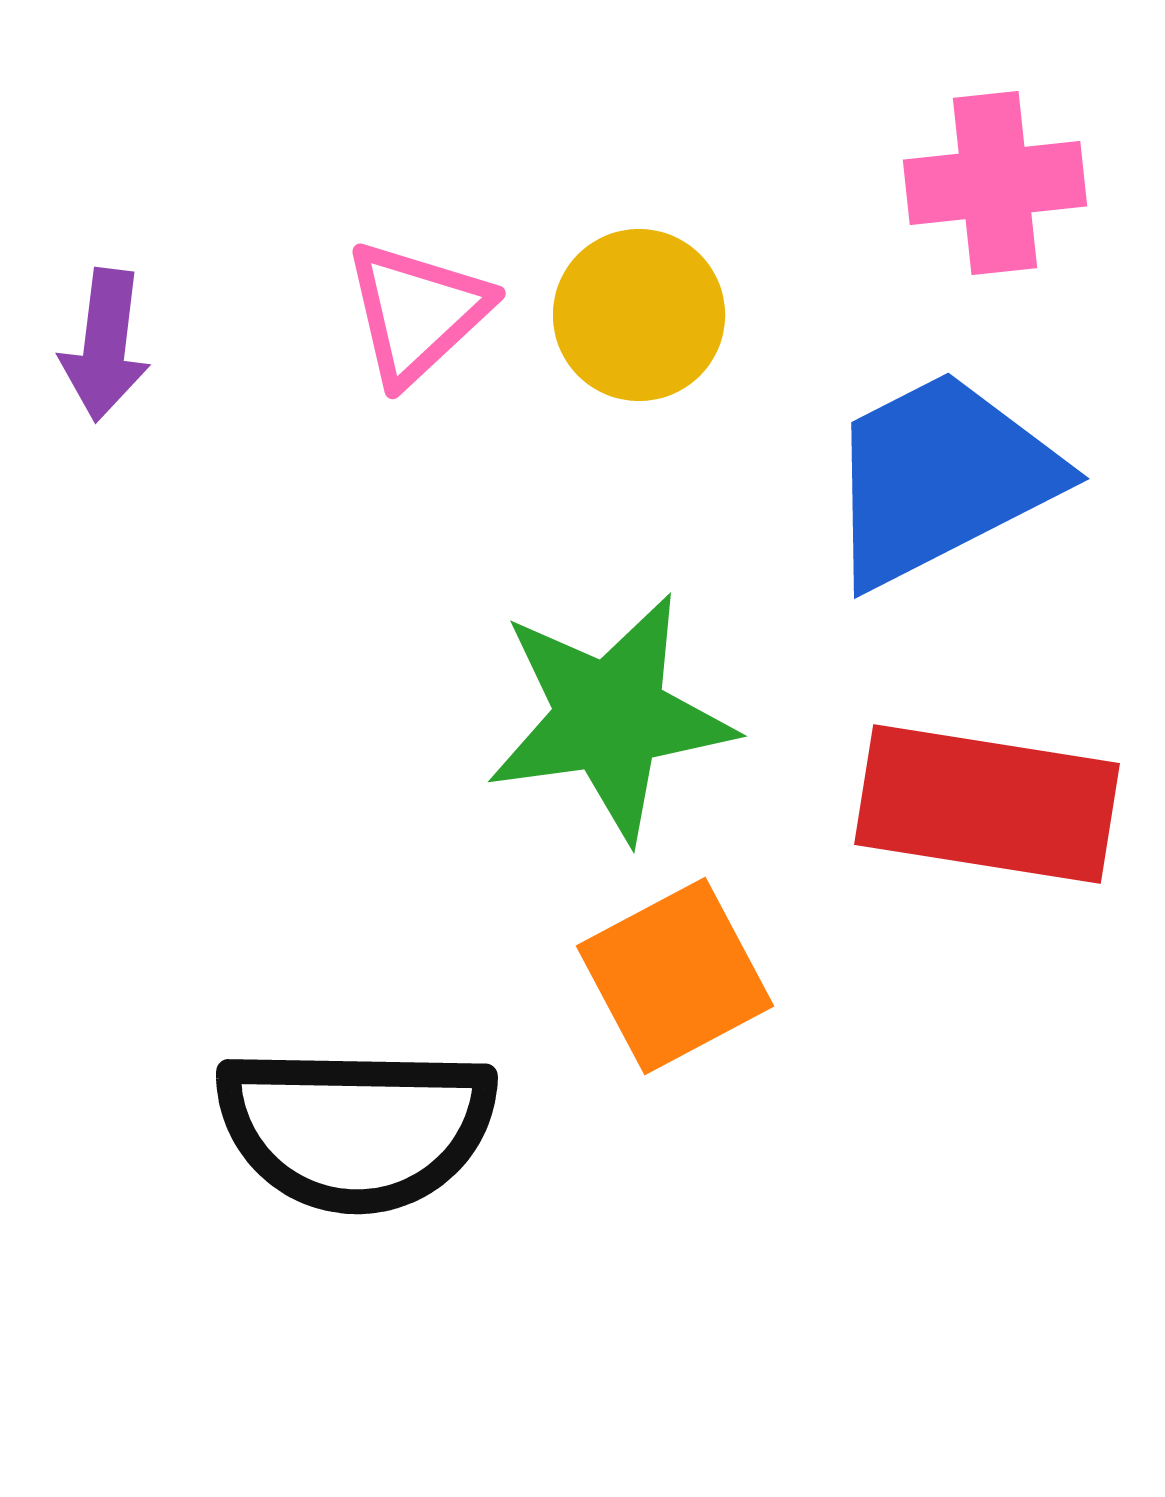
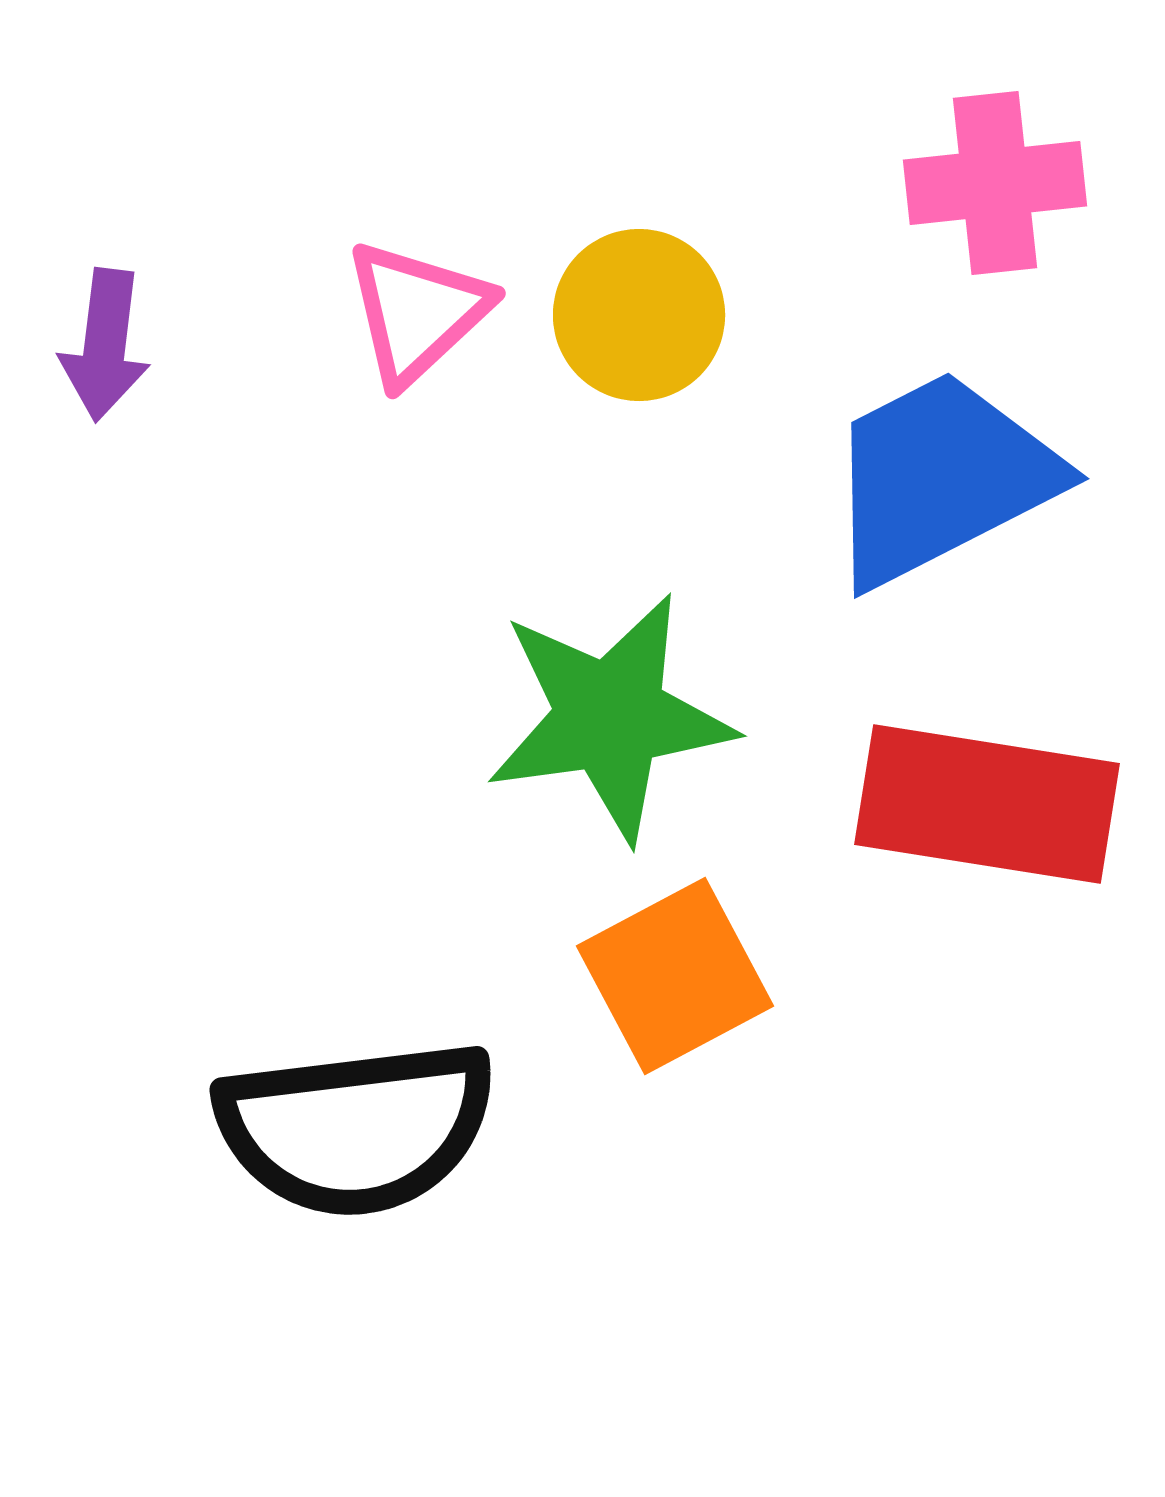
black semicircle: rotated 8 degrees counterclockwise
